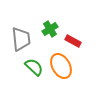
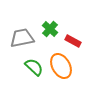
green cross: rotated 14 degrees counterclockwise
gray trapezoid: moved 1 px right, 1 px up; rotated 95 degrees counterclockwise
